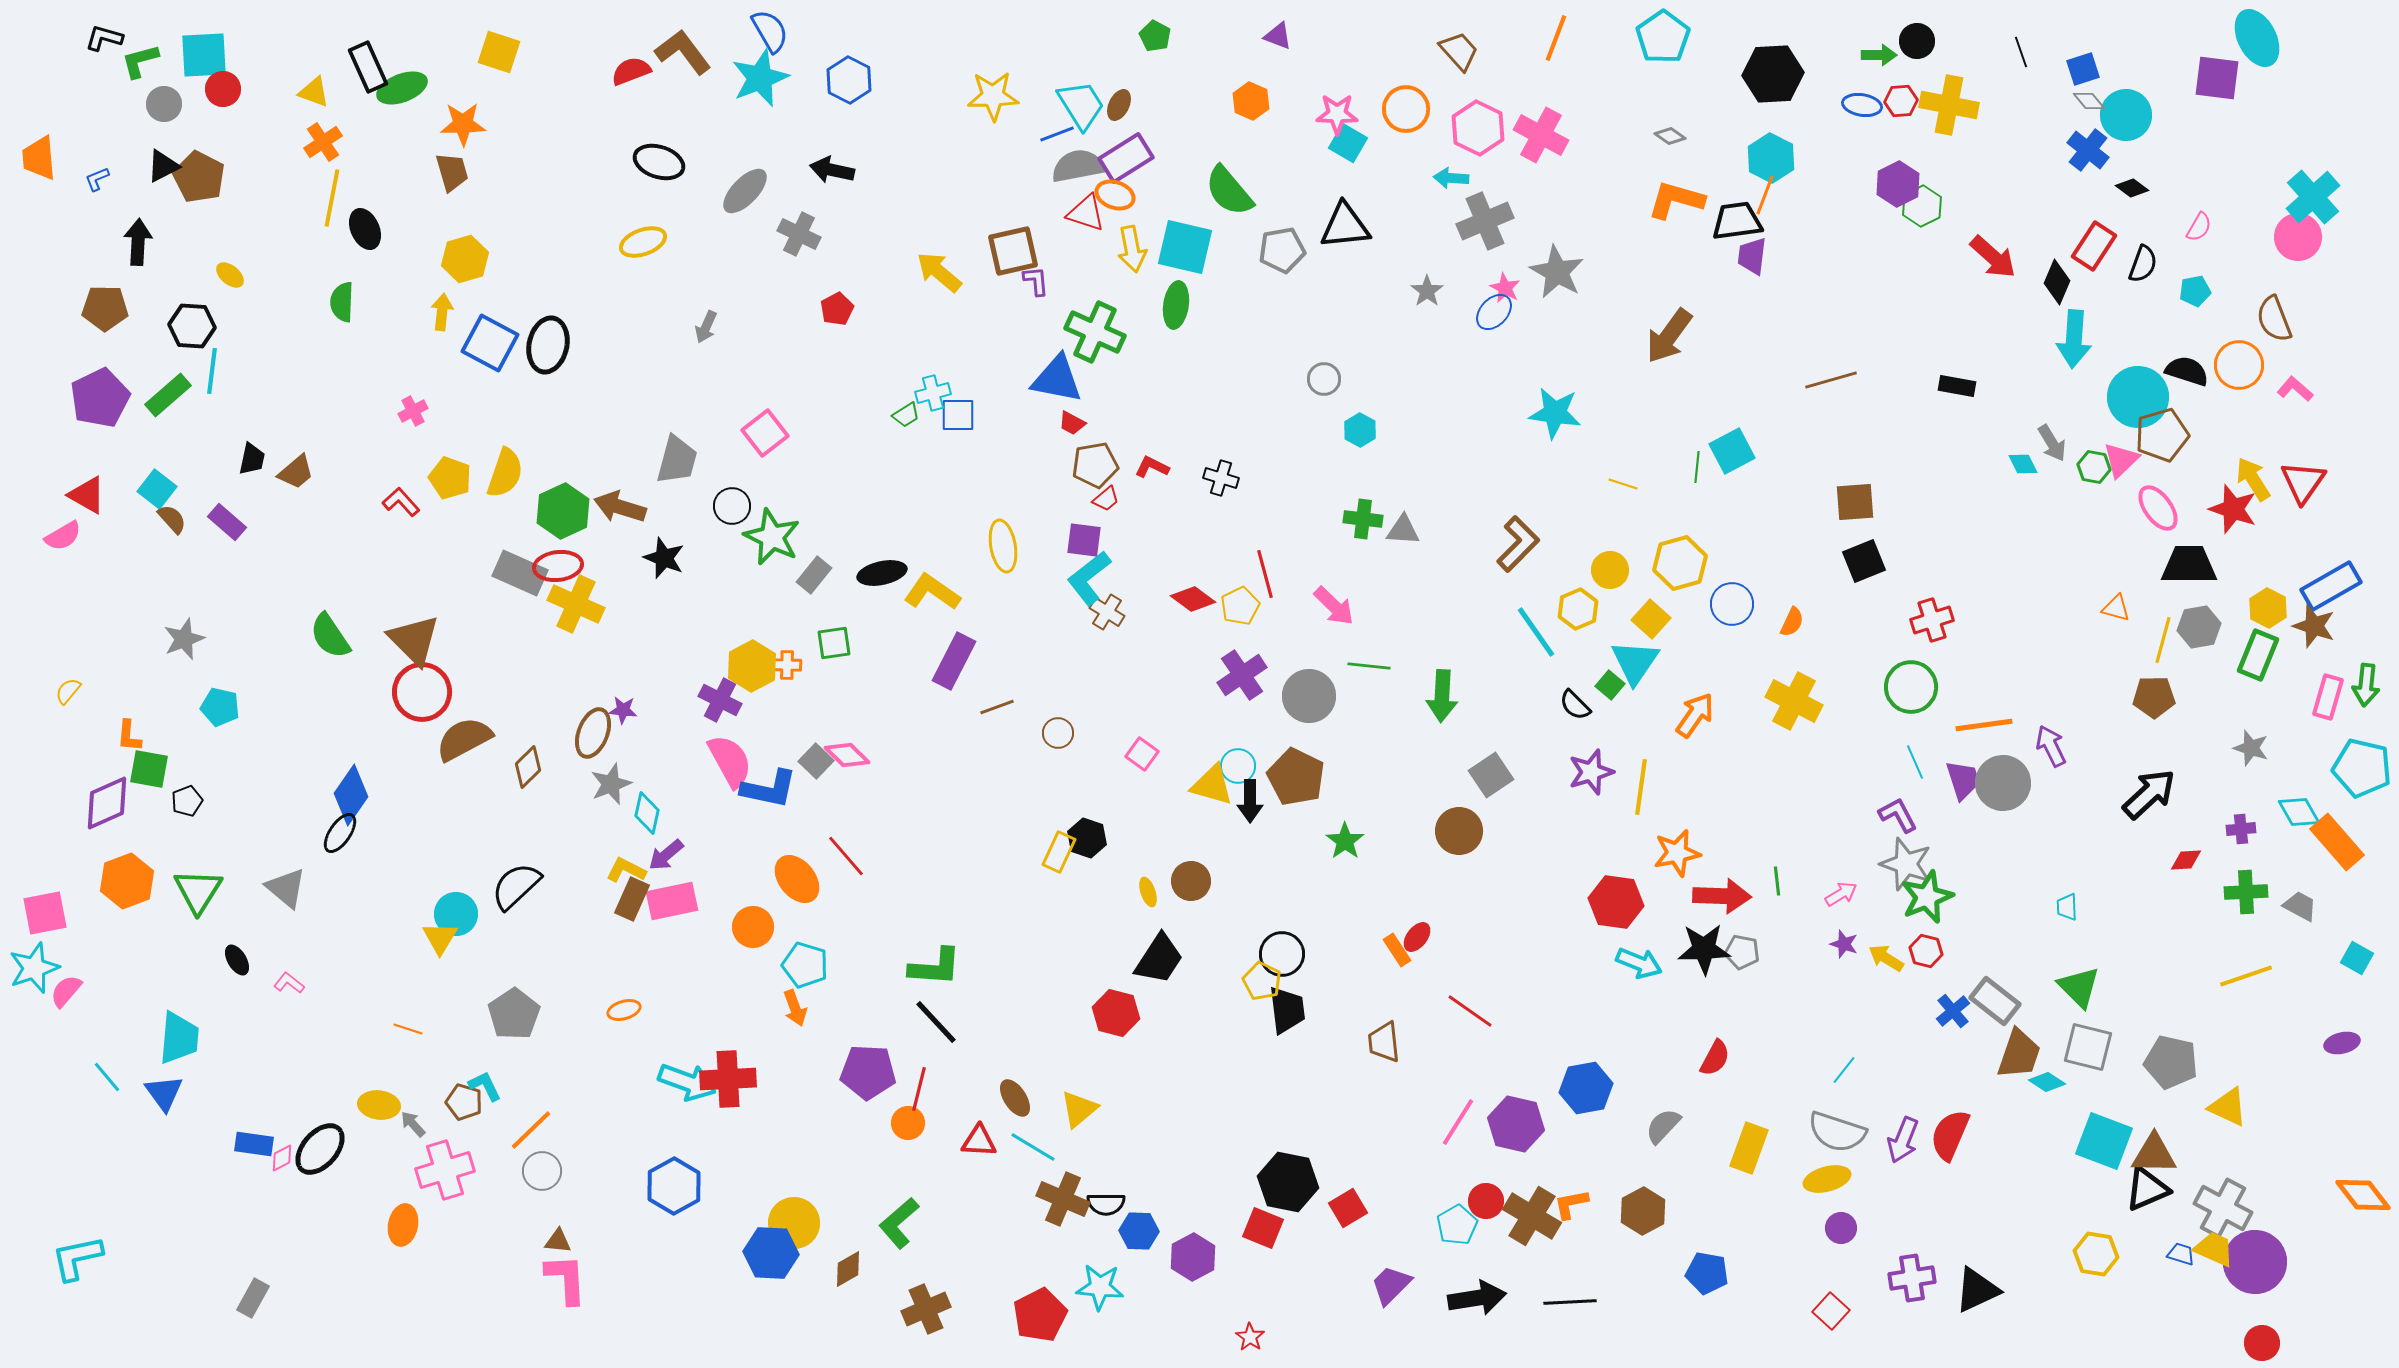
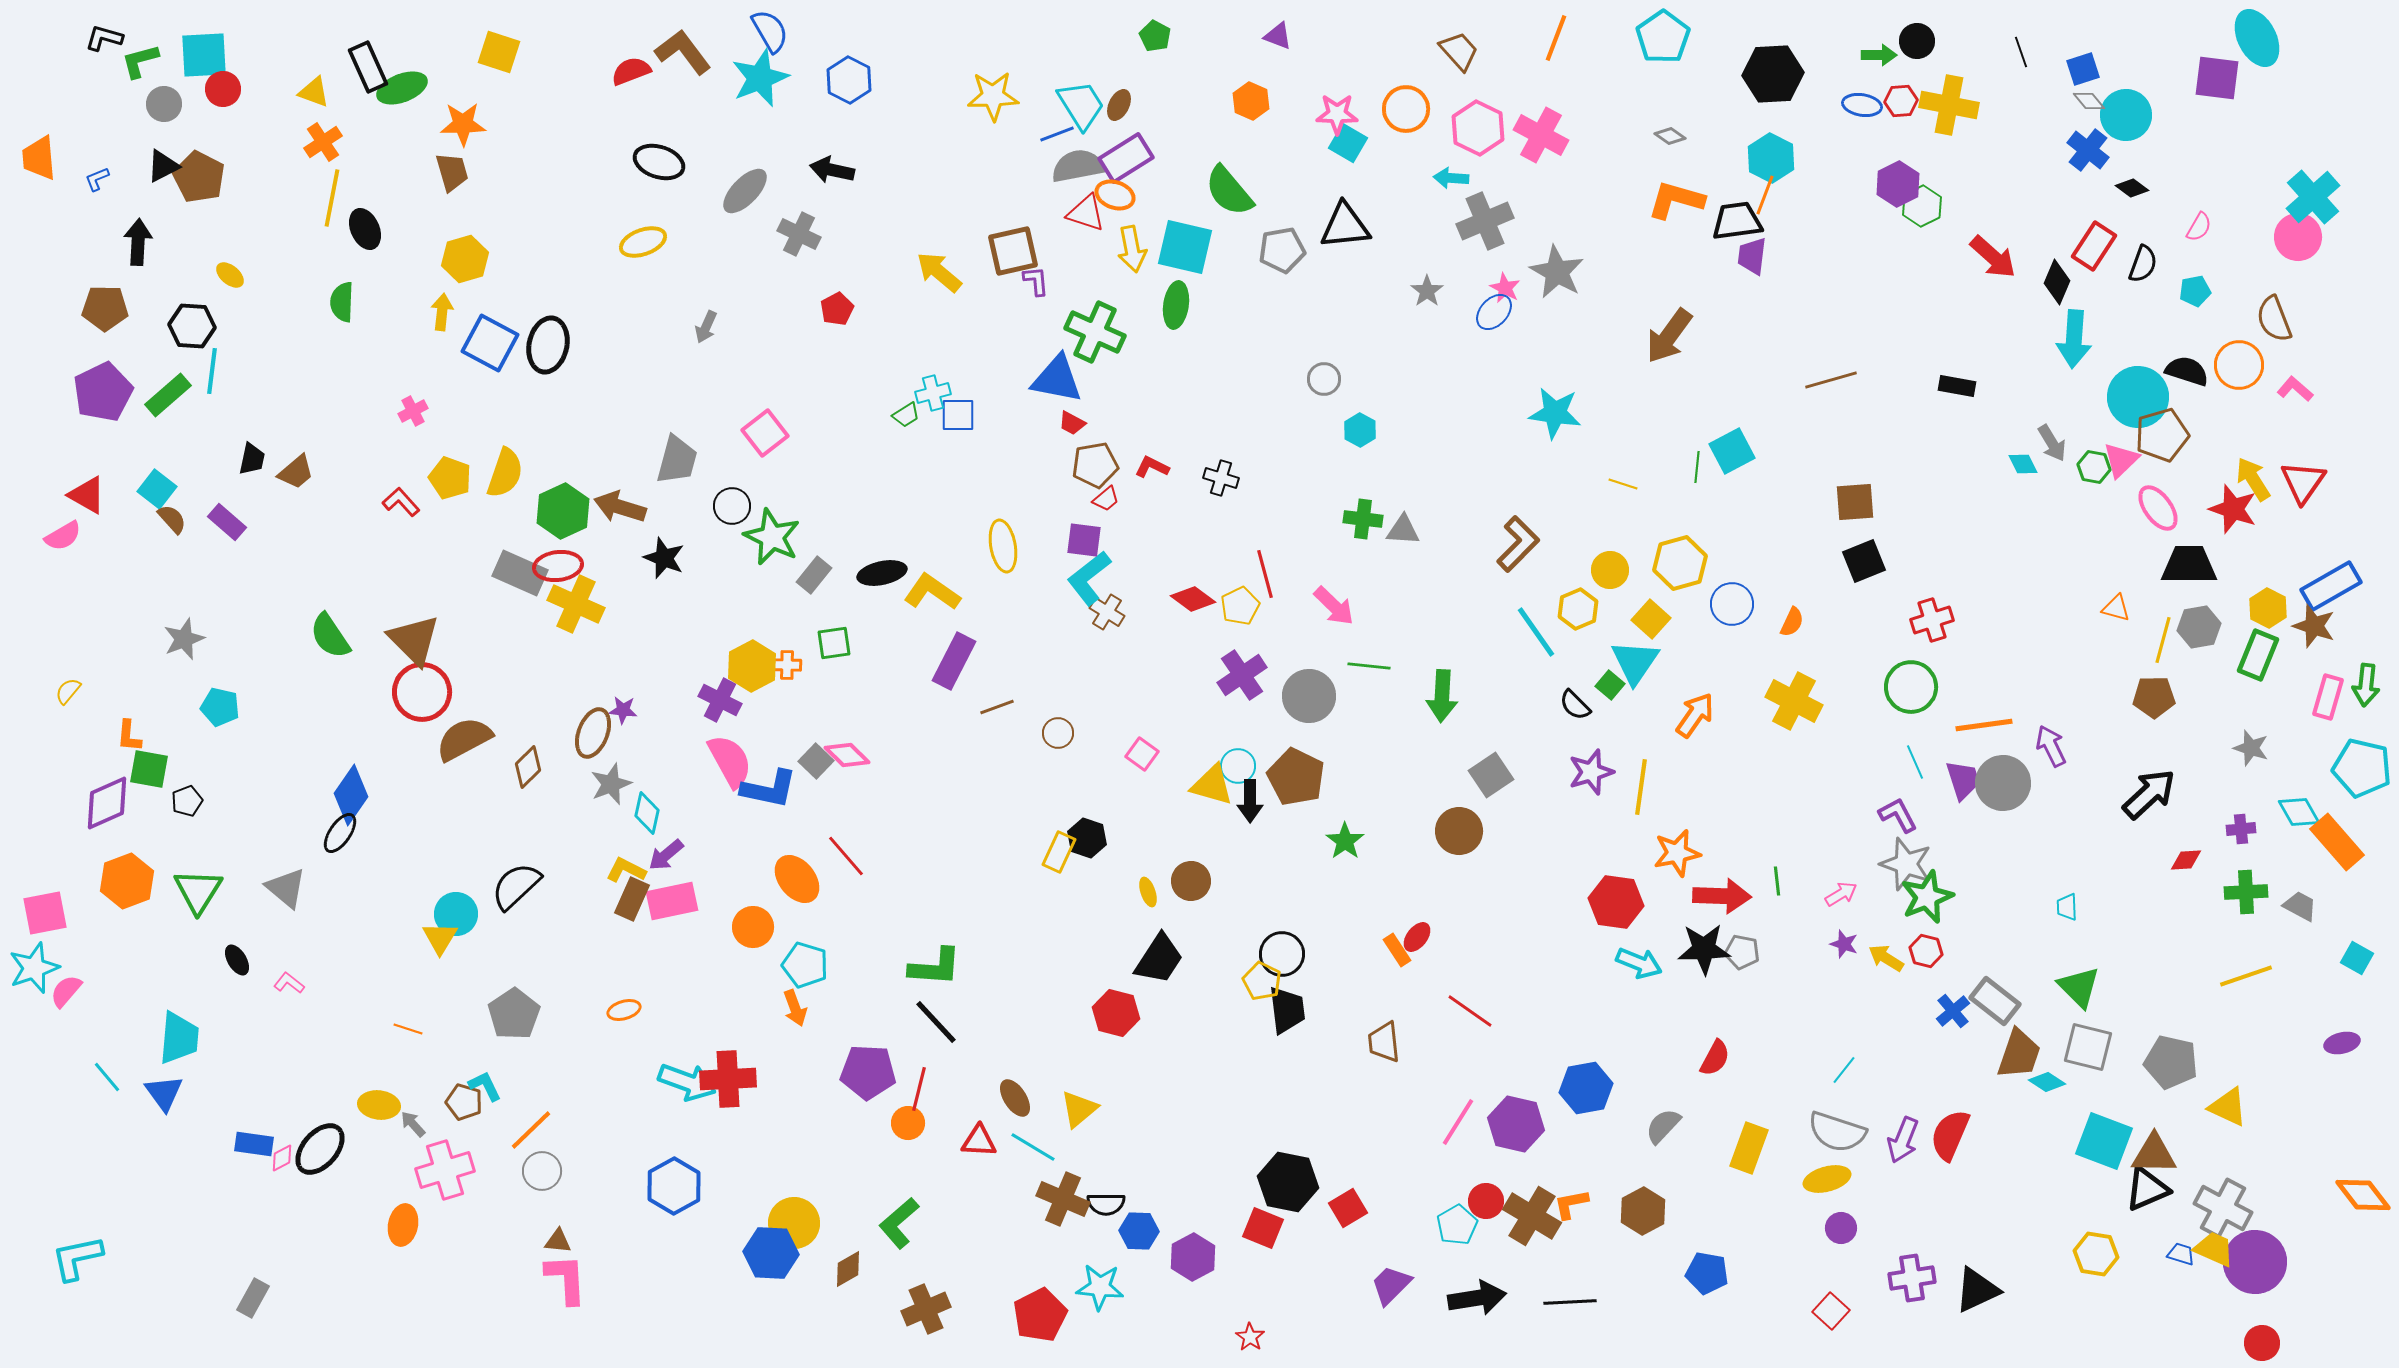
purple pentagon at (100, 398): moved 3 px right, 6 px up
